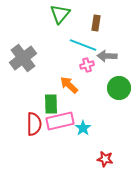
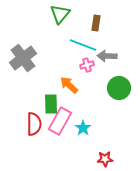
pink rectangle: rotated 48 degrees counterclockwise
red star: rotated 14 degrees counterclockwise
